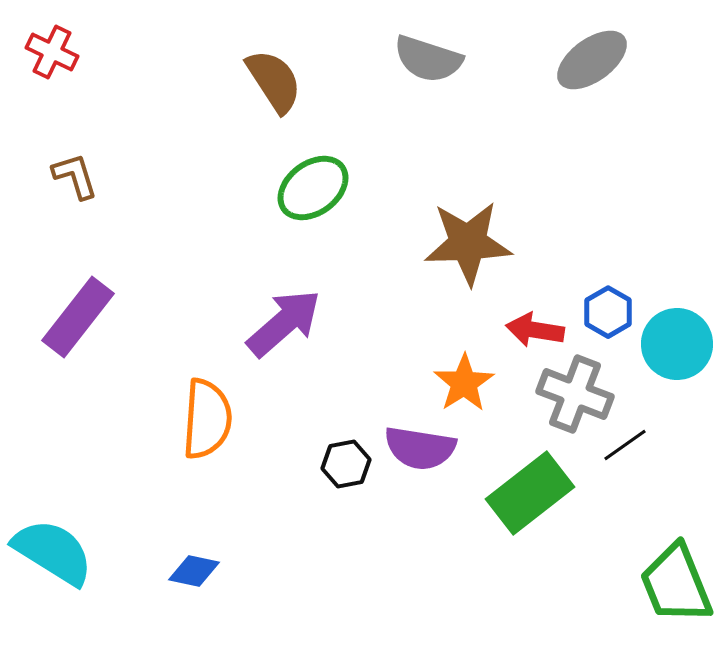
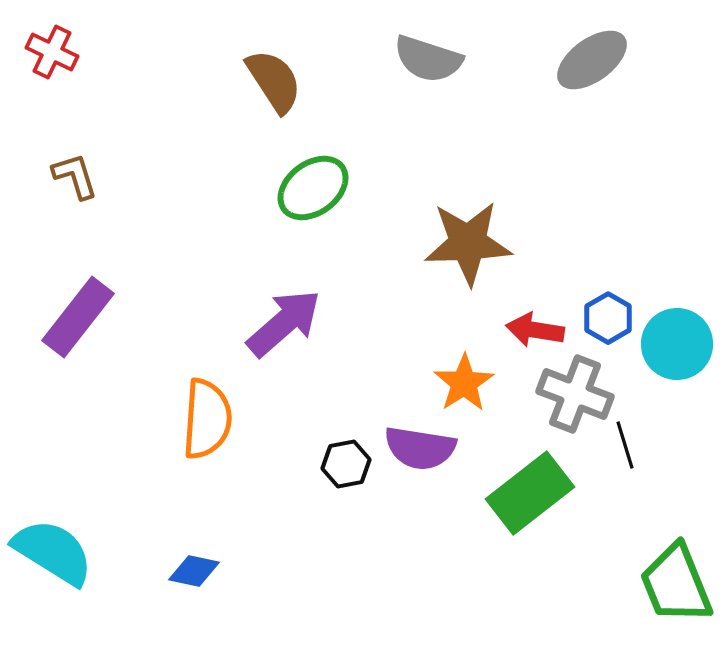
blue hexagon: moved 6 px down
black line: rotated 72 degrees counterclockwise
